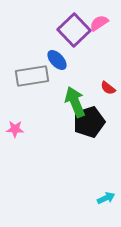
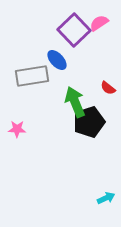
pink star: moved 2 px right
